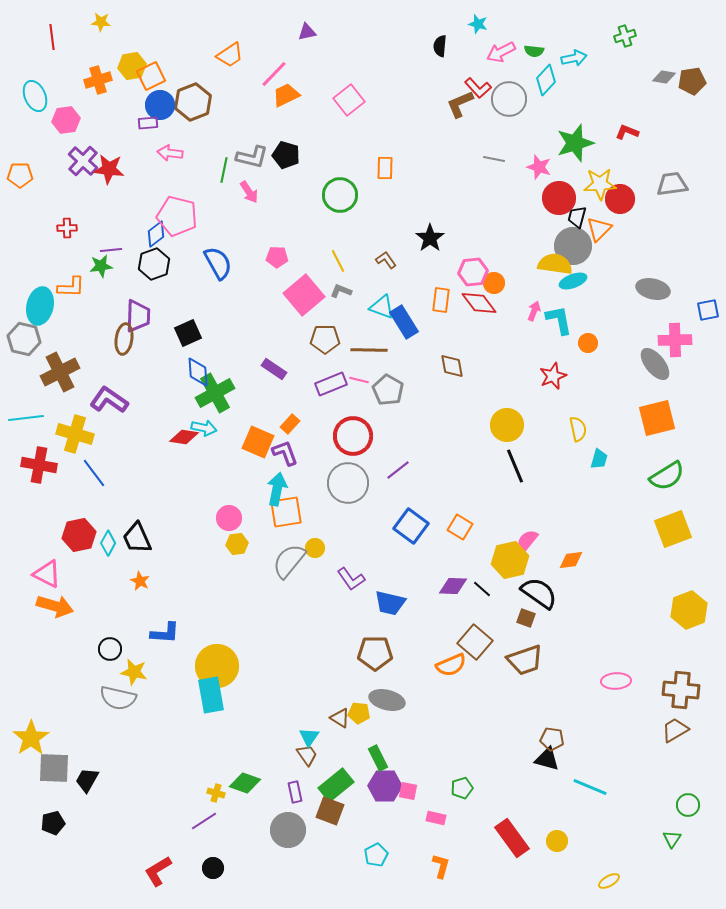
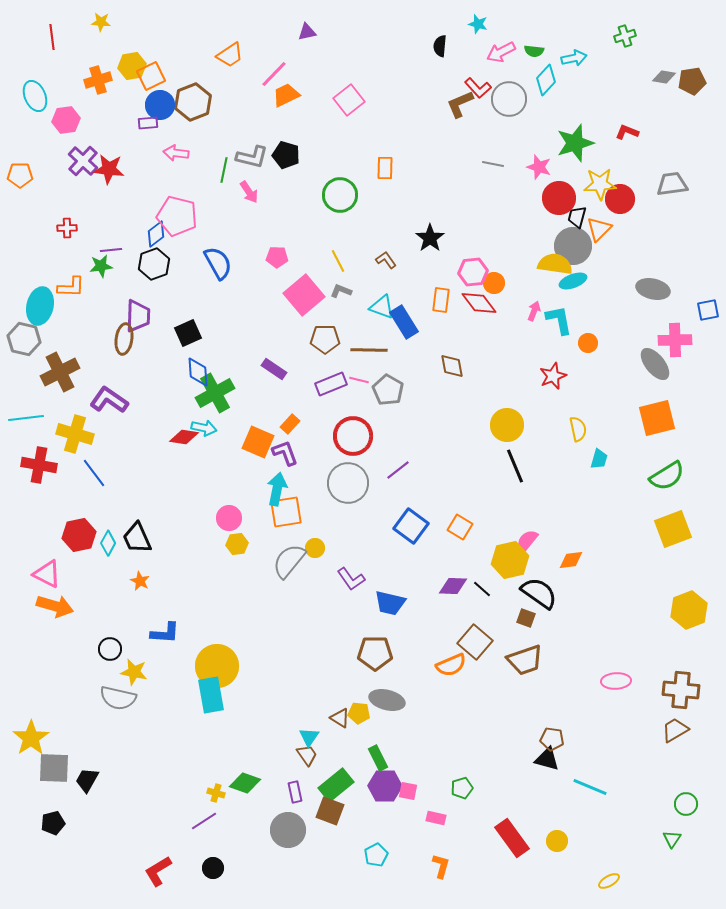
pink arrow at (170, 153): moved 6 px right
gray line at (494, 159): moved 1 px left, 5 px down
green circle at (688, 805): moved 2 px left, 1 px up
